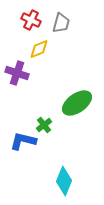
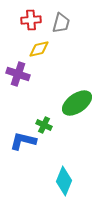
red cross: rotated 30 degrees counterclockwise
yellow diamond: rotated 10 degrees clockwise
purple cross: moved 1 px right, 1 px down
green cross: rotated 28 degrees counterclockwise
